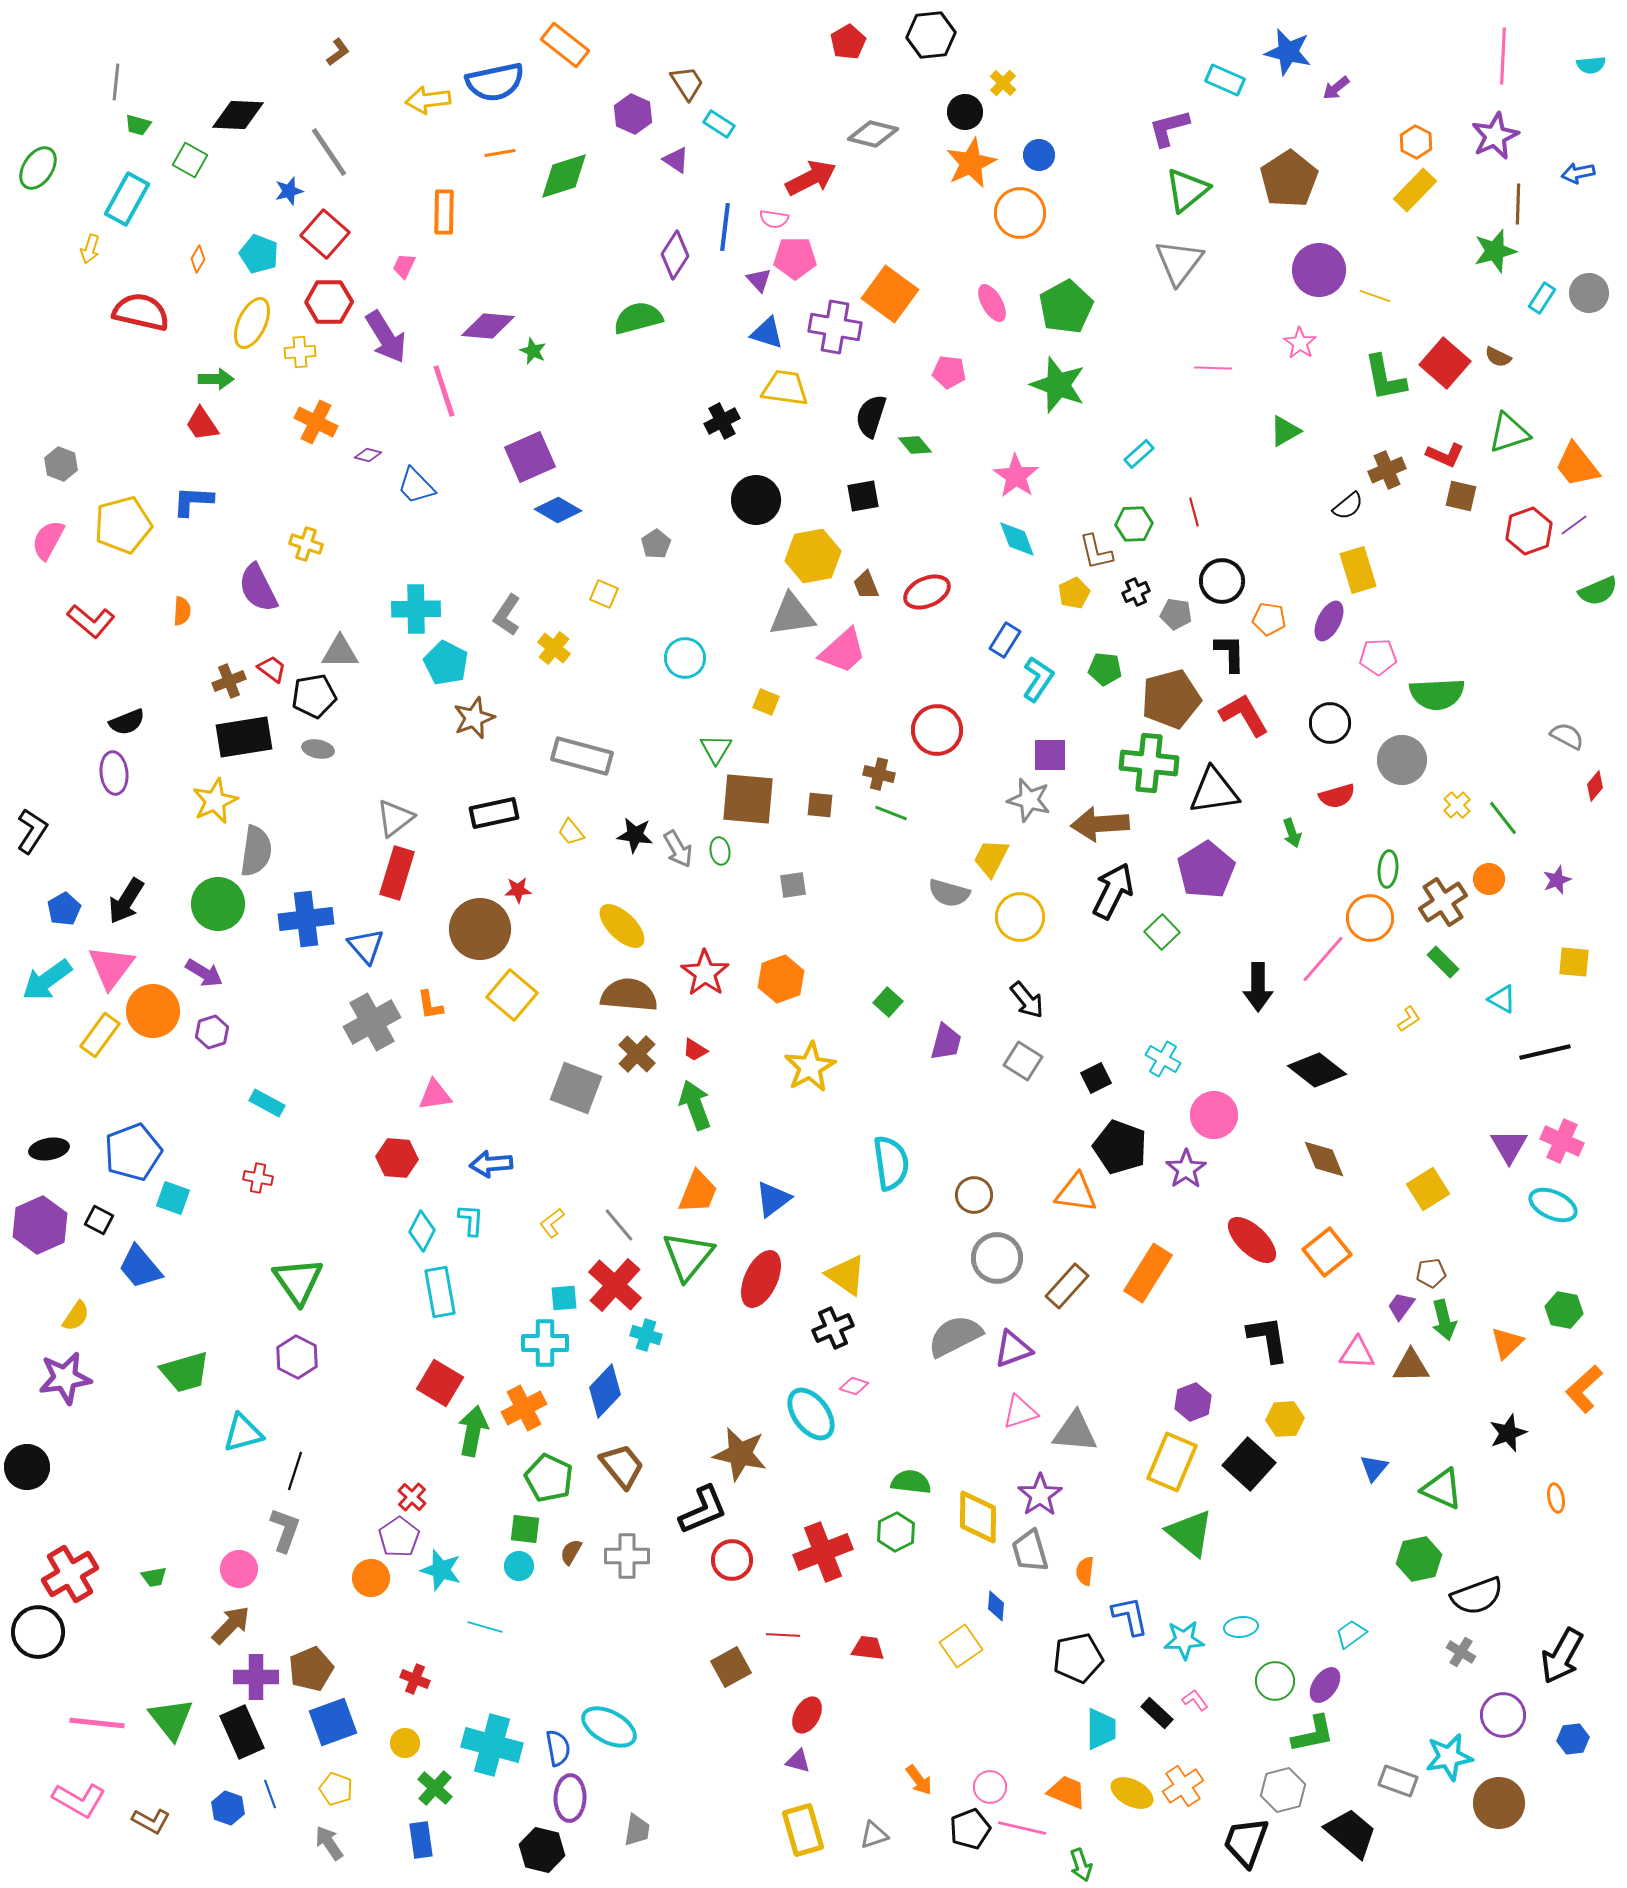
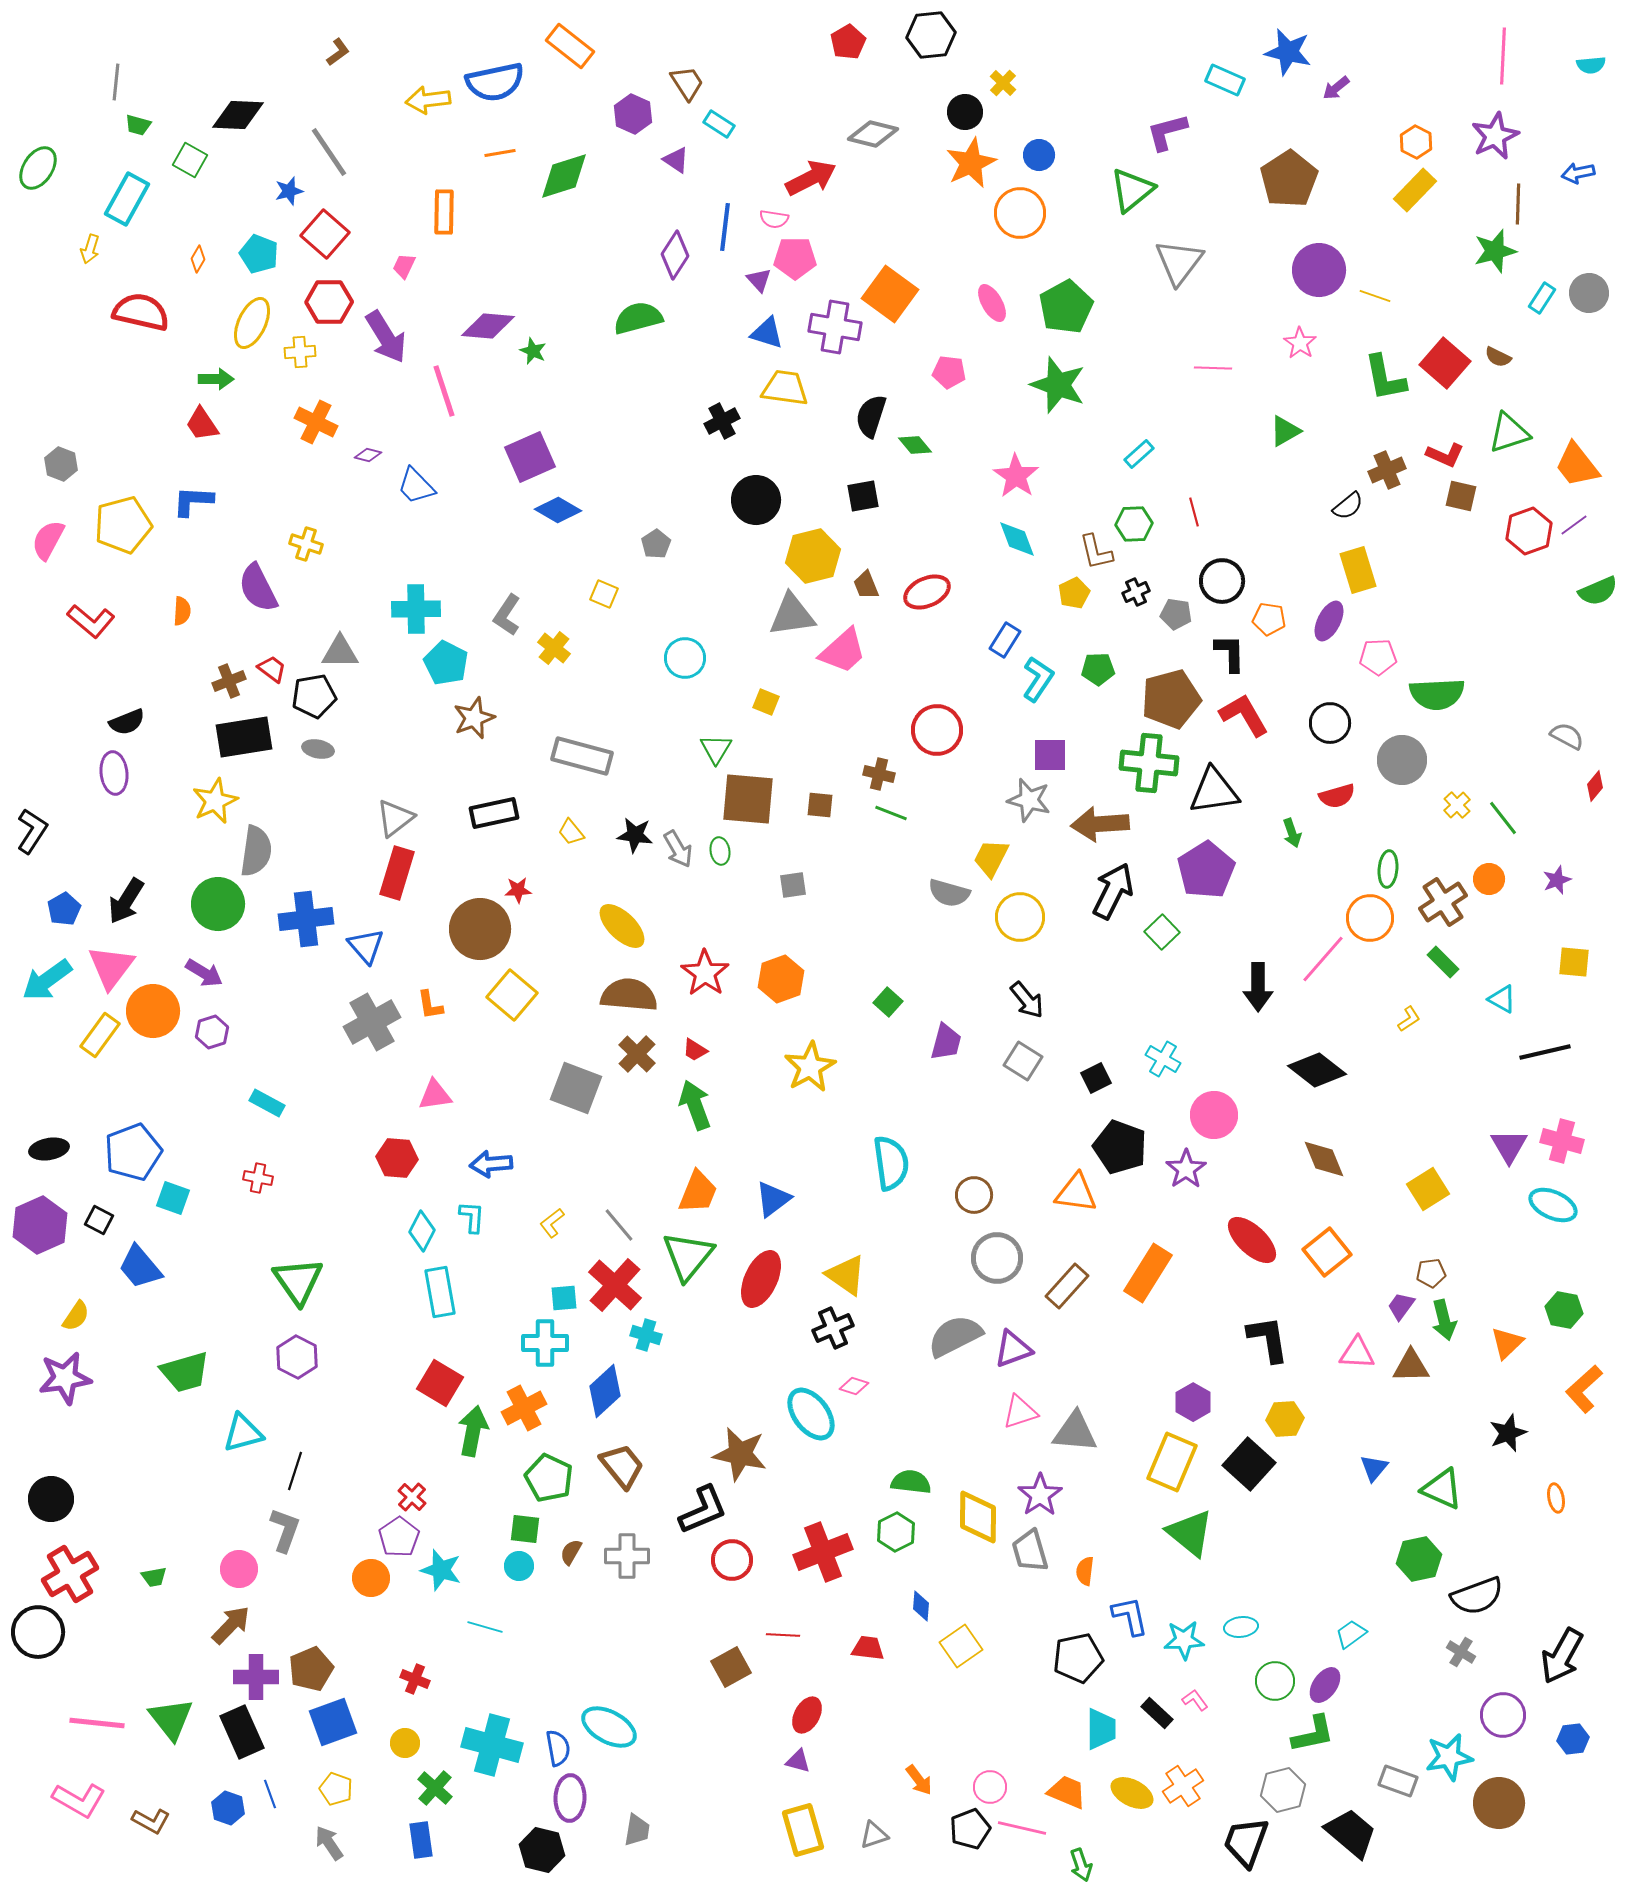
orange rectangle at (565, 45): moved 5 px right, 1 px down
purple L-shape at (1169, 128): moved 2 px left, 4 px down
green triangle at (1187, 190): moved 55 px left
yellow hexagon at (813, 556): rotated 4 degrees counterclockwise
green pentagon at (1105, 669): moved 7 px left; rotated 8 degrees counterclockwise
pink cross at (1562, 1141): rotated 9 degrees counterclockwise
cyan L-shape at (471, 1220): moved 1 px right, 3 px up
blue diamond at (605, 1391): rotated 4 degrees clockwise
purple hexagon at (1193, 1402): rotated 9 degrees counterclockwise
black circle at (27, 1467): moved 24 px right, 32 px down
blue diamond at (996, 1606): moved 75 px left
